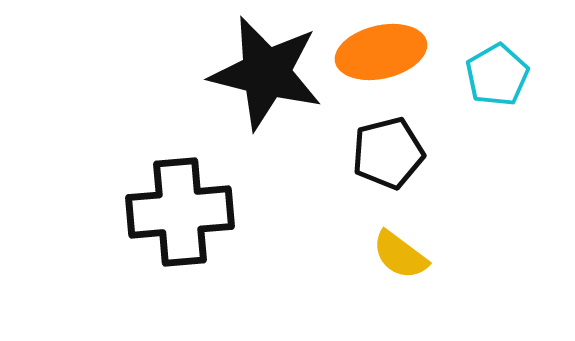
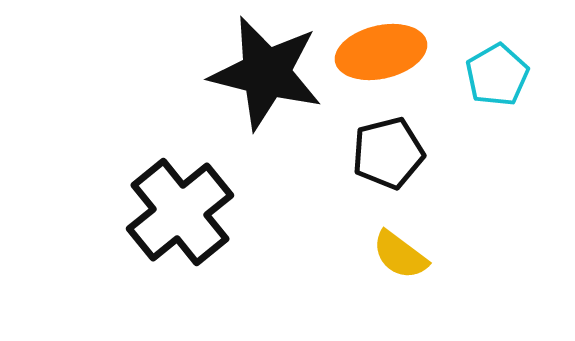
black cross: rotated 34 degrees counterclockwise
